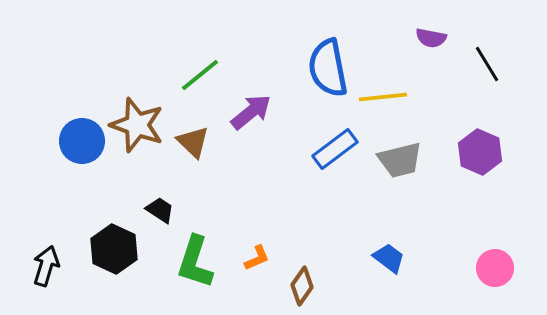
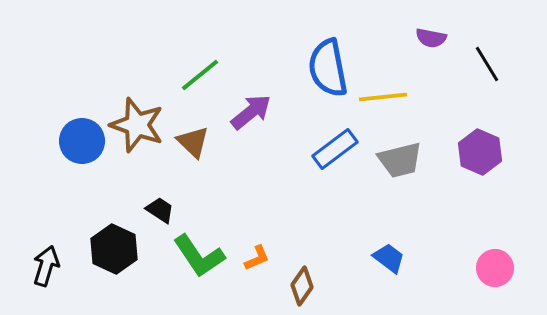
green L-shape: moved 4 px right, 6 px up; rotated 52 degrees counterclockwise
